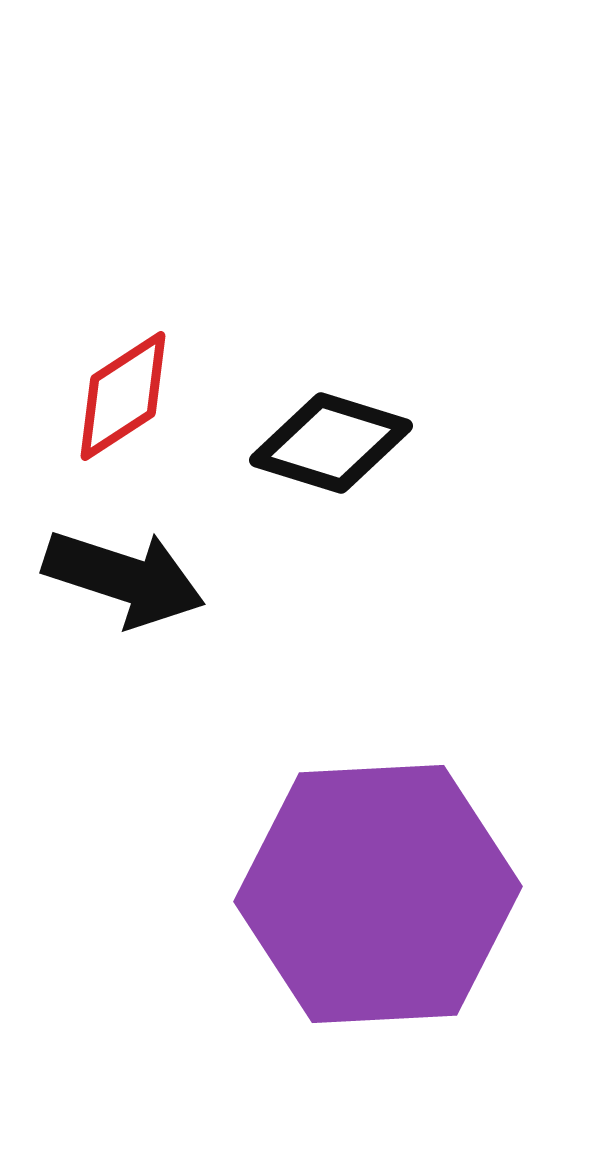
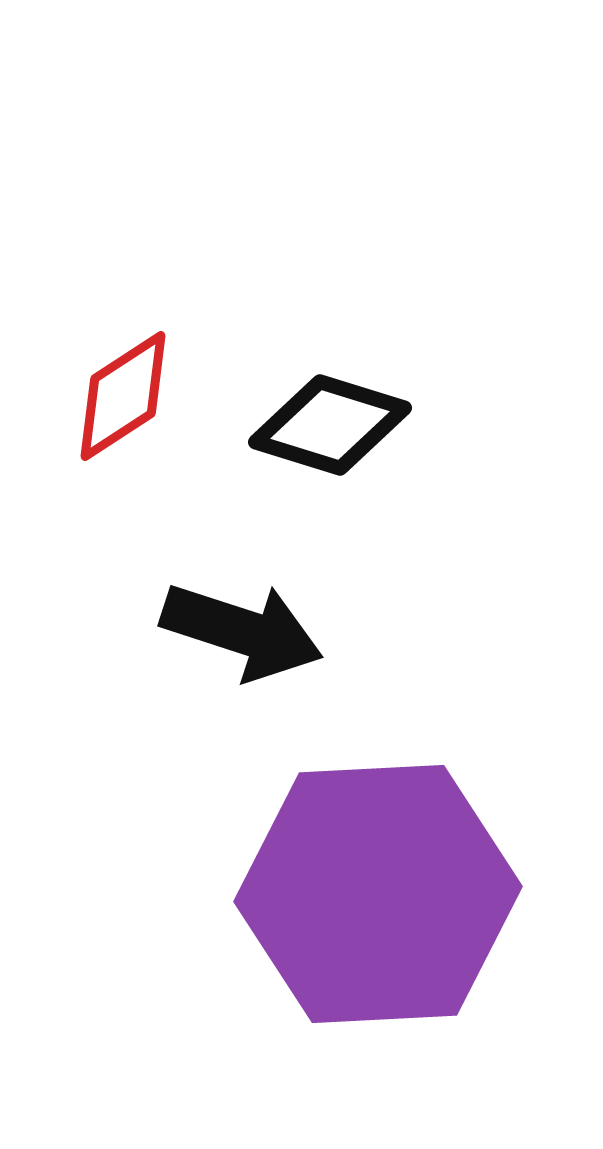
black diamond: moved 1 px left, 18 px up
black arrow: moved 118 px right, 53 px down
